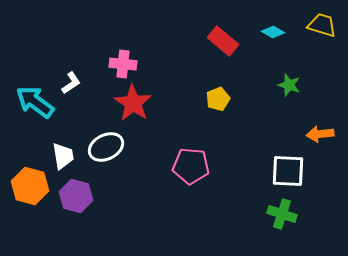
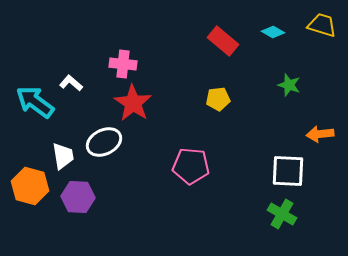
white L-shape: rotated 105 degrees counterclockwise
yellow pentagon: rotated 15 degrees clockwise
white ellipse: moved 2 px left, 5 px up
purple hexagon: moved 2 px right, 1 px down; rotated 12 degrees counterclockwise
green cross: rotated 12 degrees clockwise
